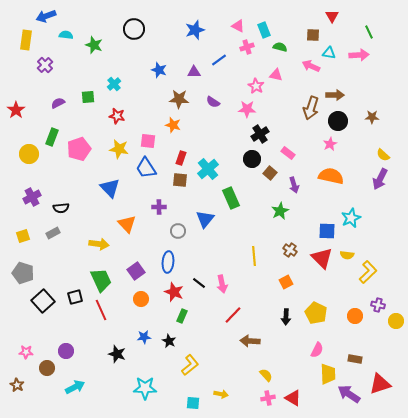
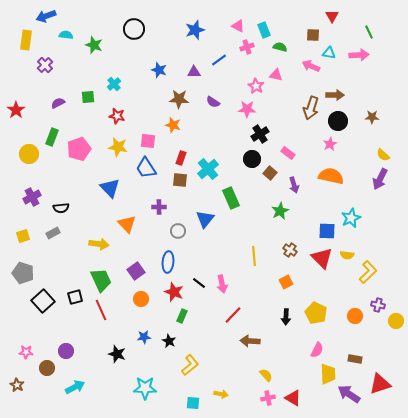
yellow star at (119, 149): moved 1 px left, 2 px up
